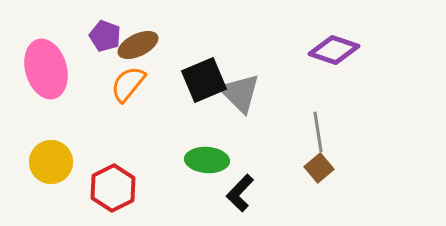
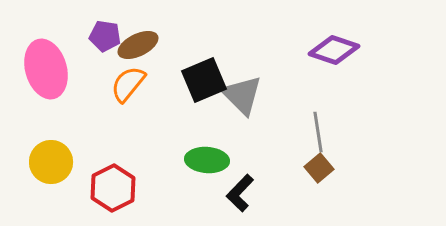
purple pentagon: rotated 12 degrees counterclockwise
gray triangle: moved 2 px right, 2 px down
